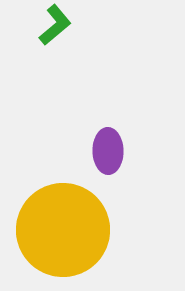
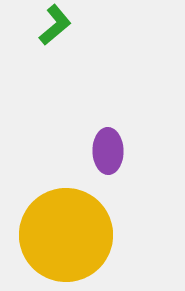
yellow circle: moved 3 px right, 5 px down
